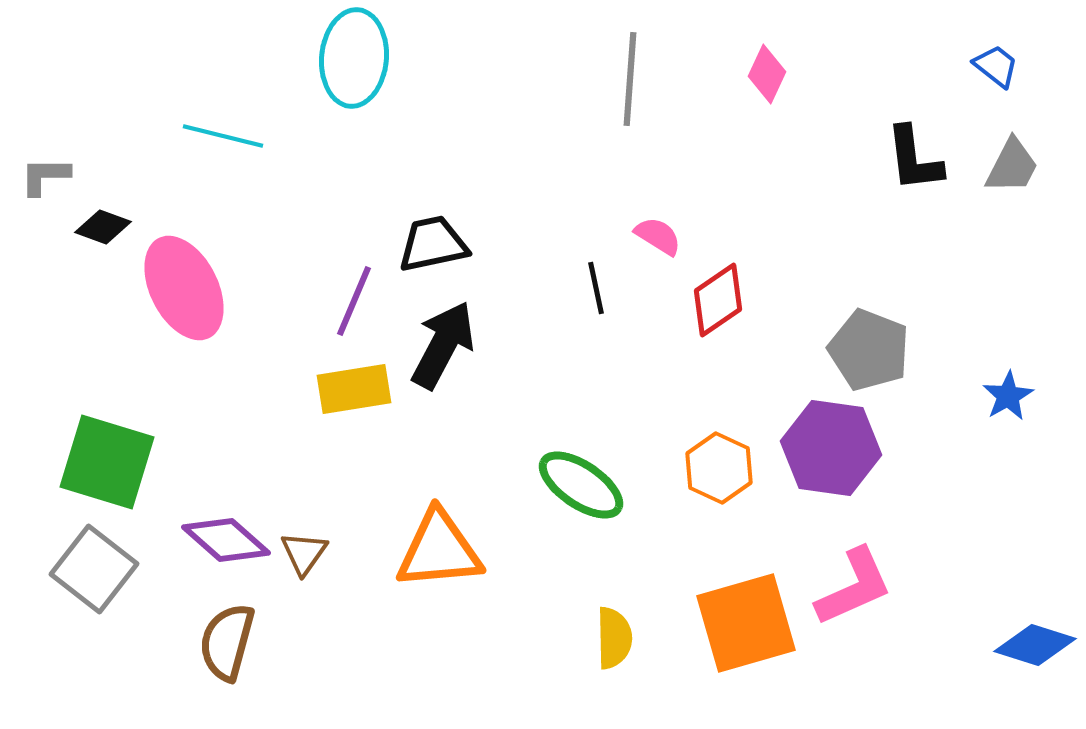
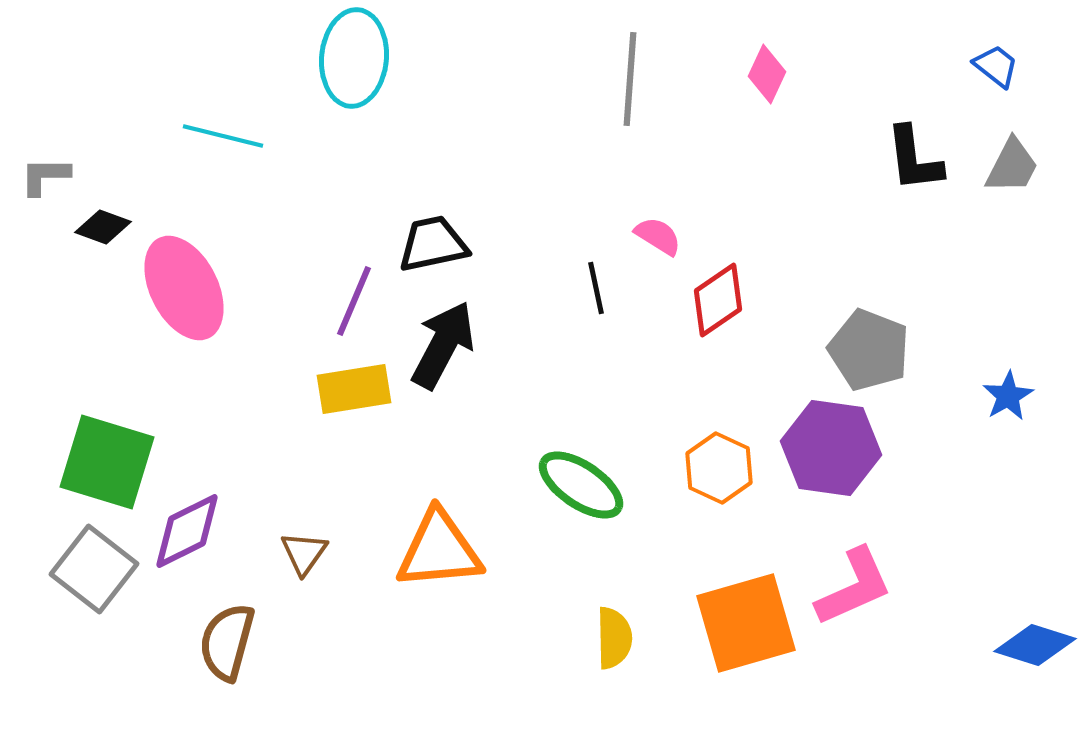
purple diamond: moved 39 px left, 9 px up; rotated 68 degrees counterclockwise
